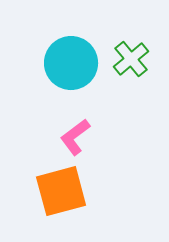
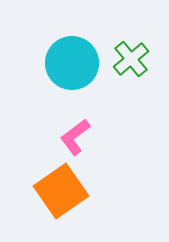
cyan circle: moved 1 px right
orange square: rotated 20 degrees counterclockwise
